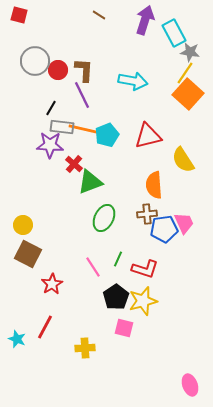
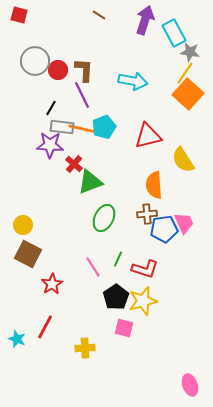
cyan pentagon: moved 3 px left, 8 px up
